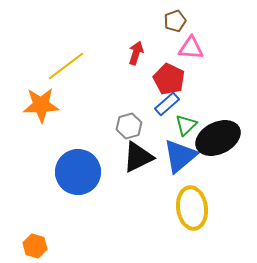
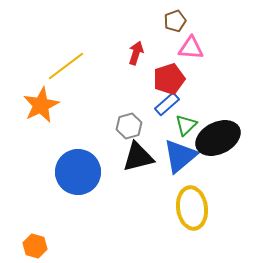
red pentagon: rotated 28 degrees clockwise
orange star: rotated 24 degrees counterclockwise
black triangle: rotated 12 degrees clockwise
